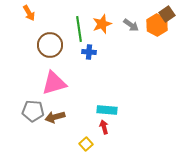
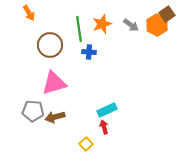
cyan rectangle: rotated 30 degrees counterclockwise
